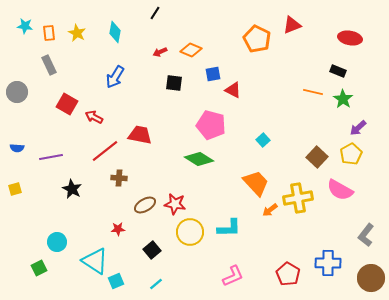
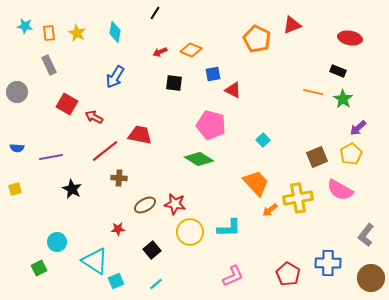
brown square at (317, 157): rotated 25 degrees clockwise
